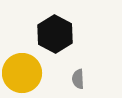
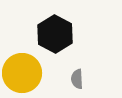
gray semicircle: moved 1 px left
